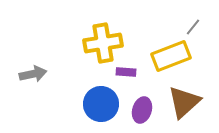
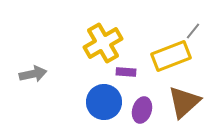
gray line: moved 4 px down
yellow cross: rotated 21 degrees counterclockwise
blue circle: moved 3 px right, 2 px up
